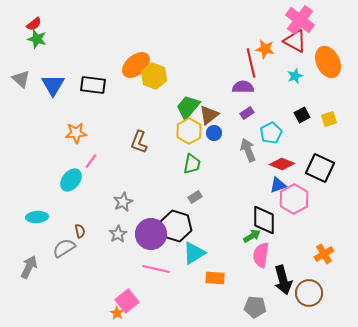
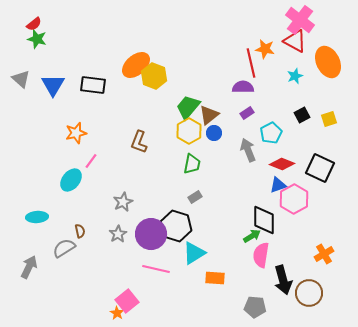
orange star at (76, 133): rotated 10 degrees counterclockwise
